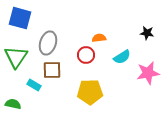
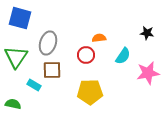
cyan semicircle: moved 1 px right, 1 px up; rotated 24 degrees counterclockwise
